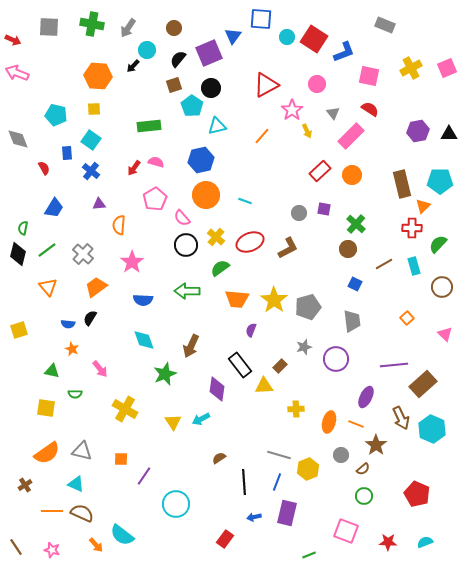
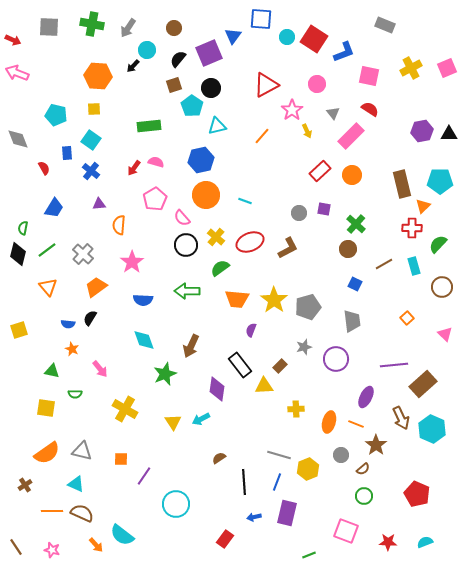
purple hexagon at (418, 131): moved 4 px right
